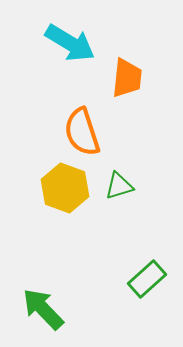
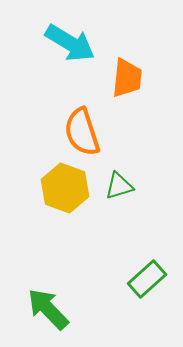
green arrow: moved 5 px right
